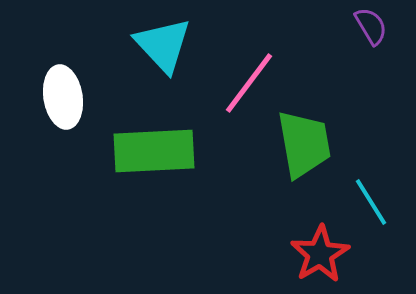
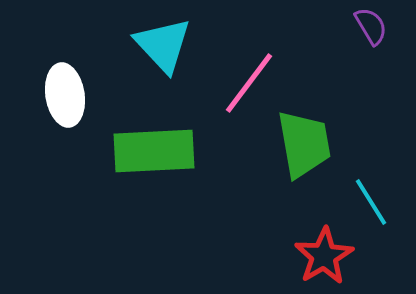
white ellipse: moved 2 px right, 2 px up
red star: moved 4 px right, 2 px down
